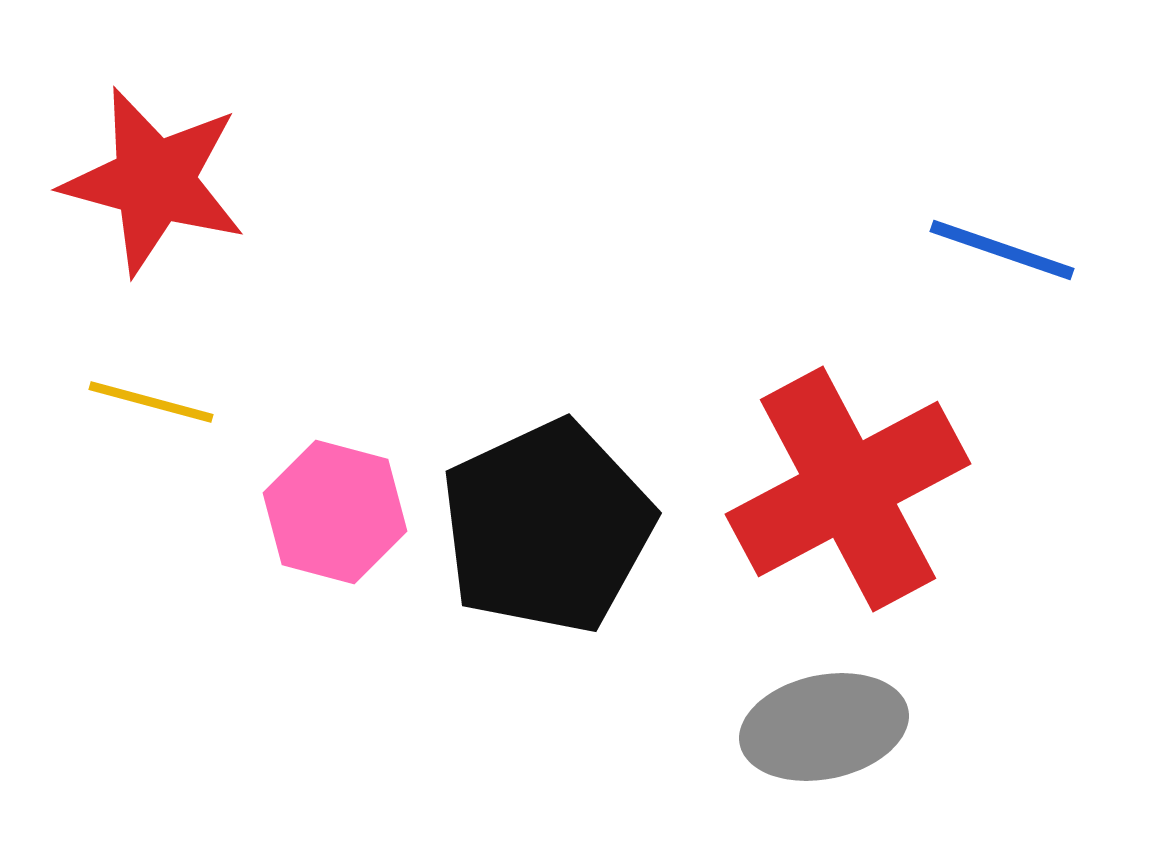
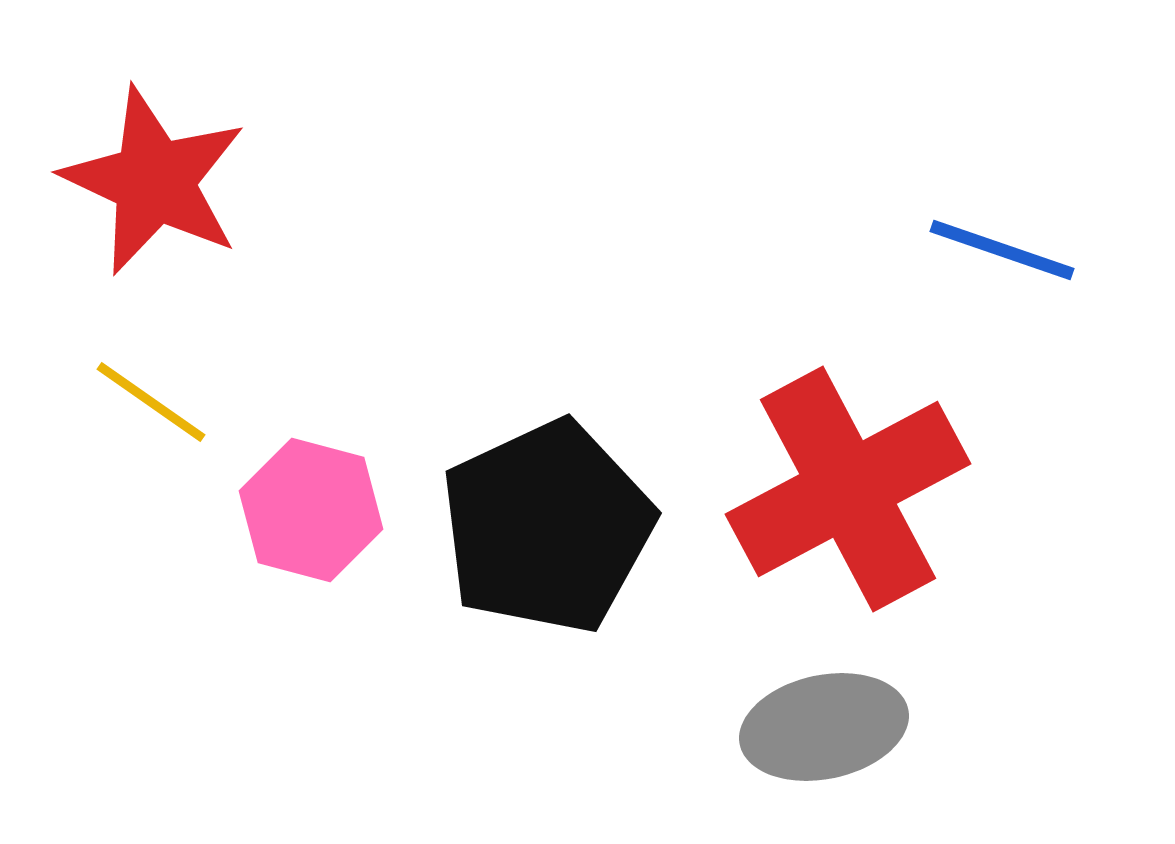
red star: rotated 10 degrees clockwise
yellow line: rotated 20 degrees clockwise
pink hexagon: moved 24 px left, 2 px up
